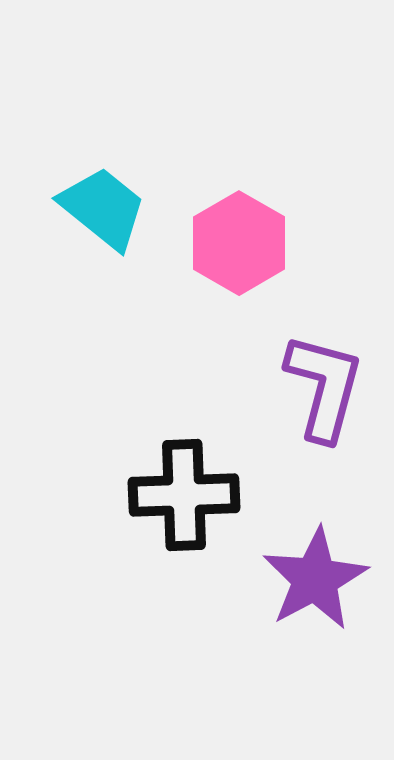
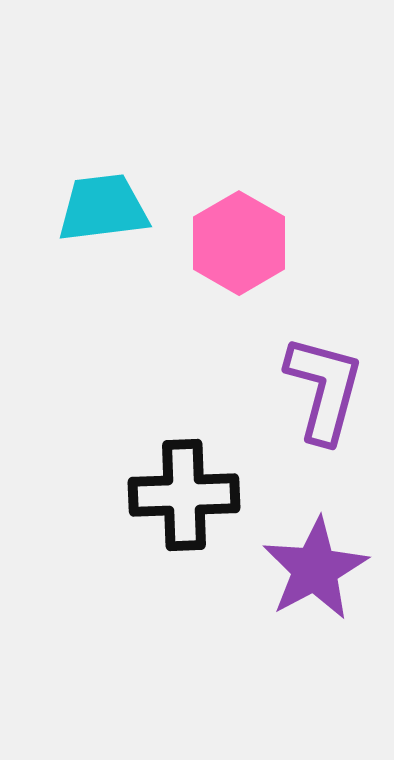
cyan trapezoid: rotated 46 degrees counterclockwise
purple L-shape: moved 2 px down
purple star: moved 10 px up
